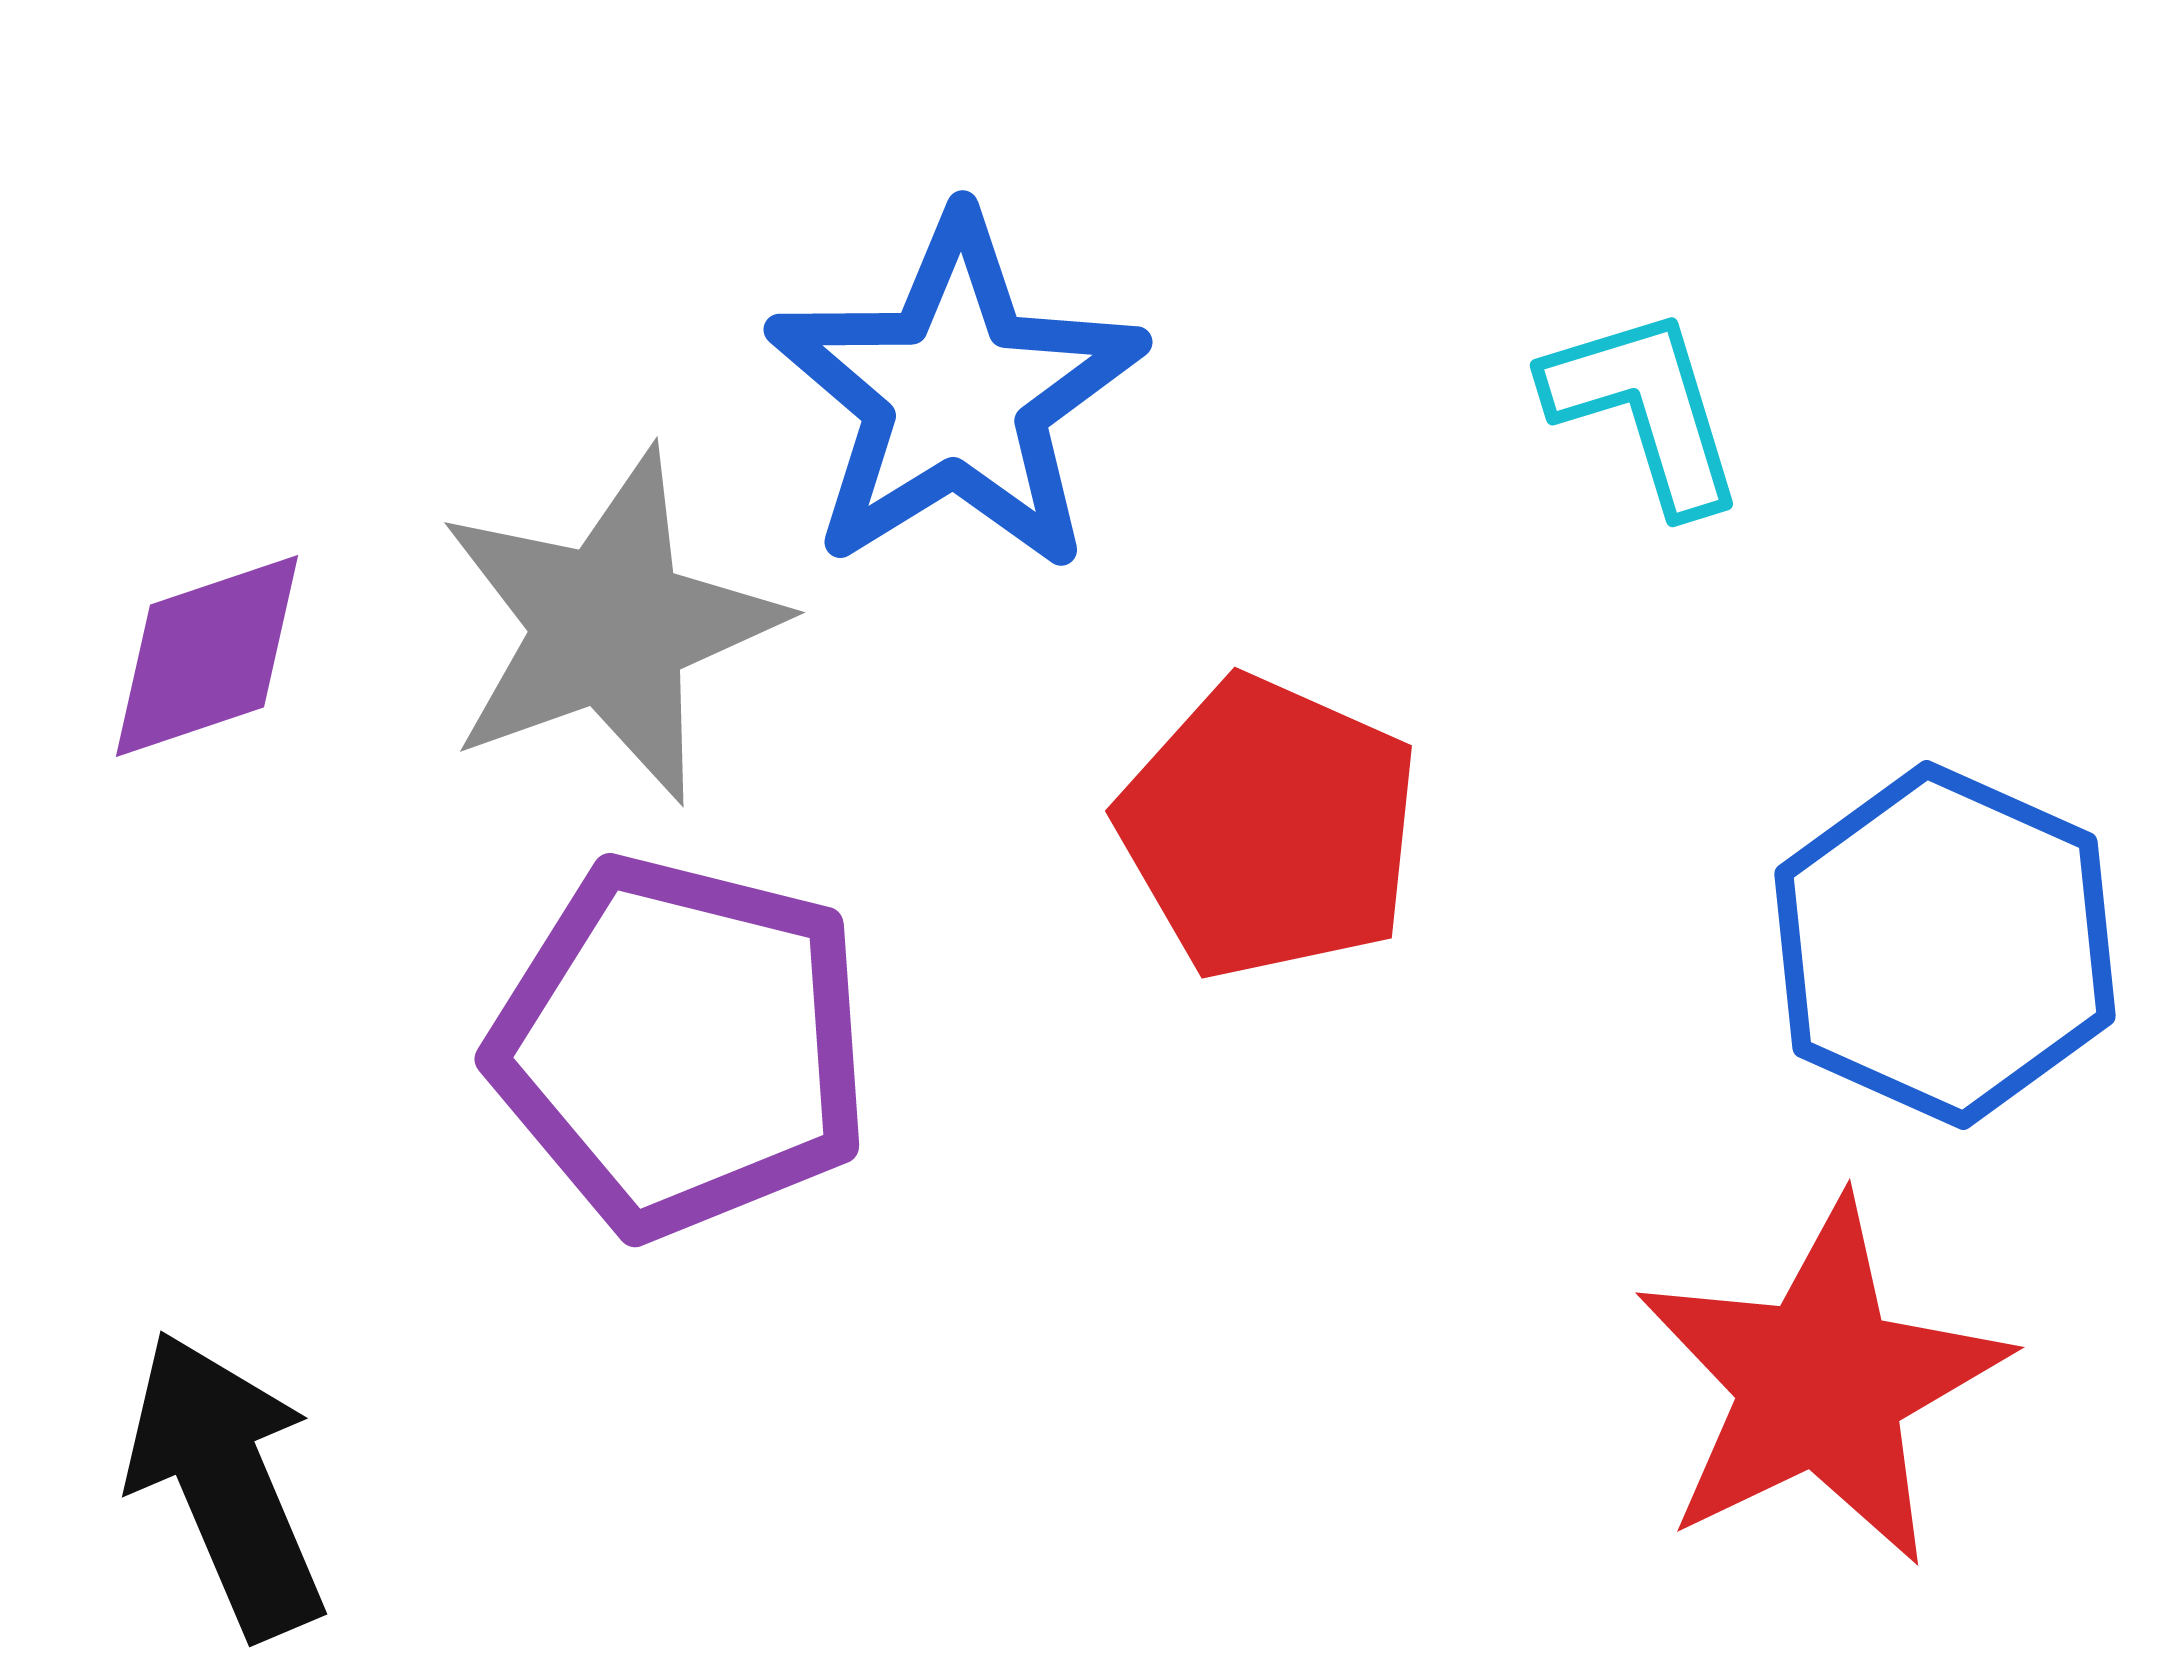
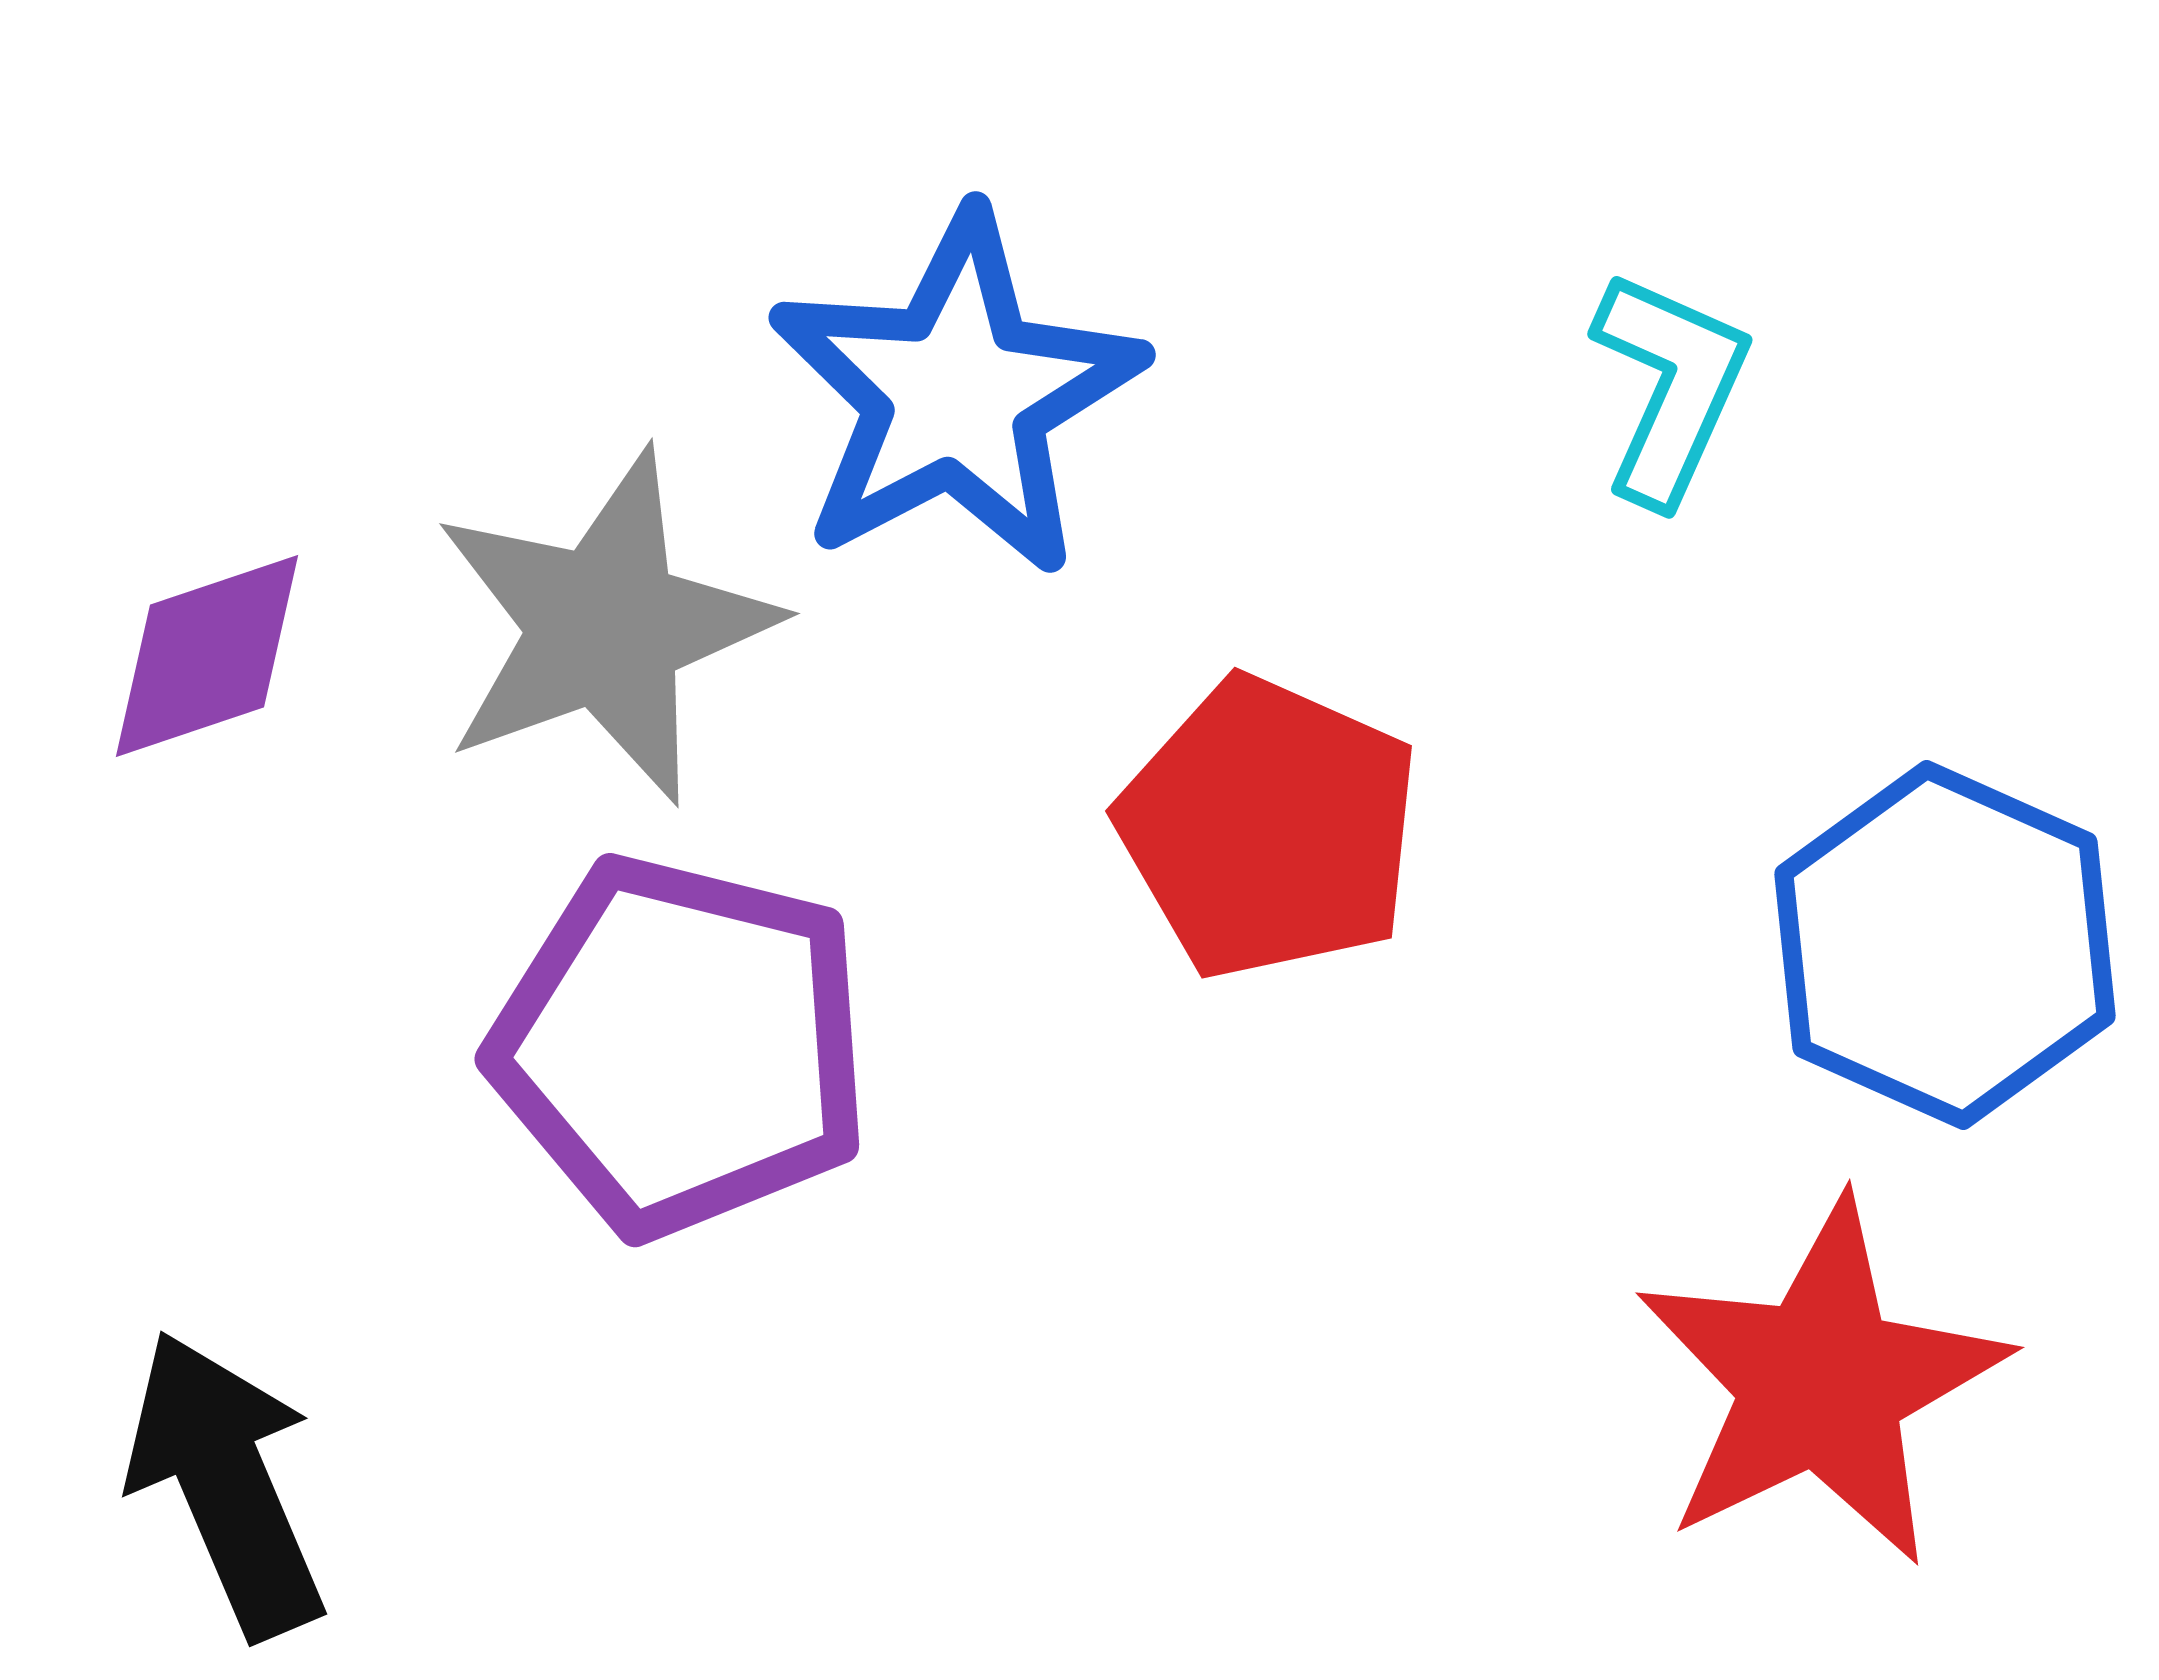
blue star: rotated 4 degrees clockwise
cyan L-shape: moved 25 px right, 22 px up; rotated 41 degrees clockwise
gray star: moved 5 px left, 1 px down
